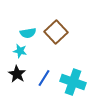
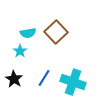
cyan star: rotated 24 degrees clockwise
black star: moved 3 px left, 5 px down
